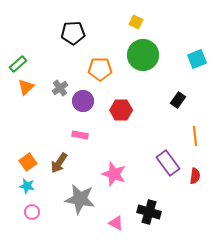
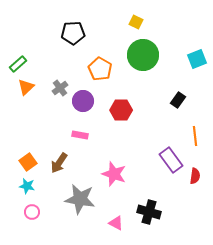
orange pentagon: rotated 30 degrees clockwise
purple rectangle: moved 3 px right, 3 px up
